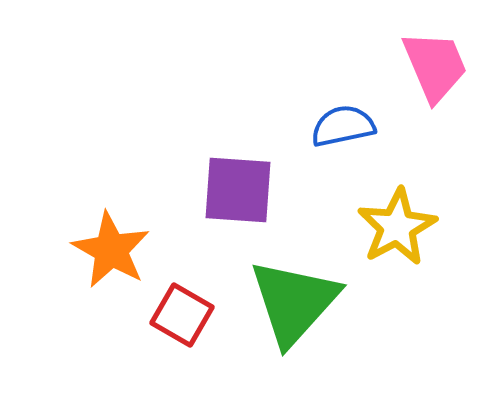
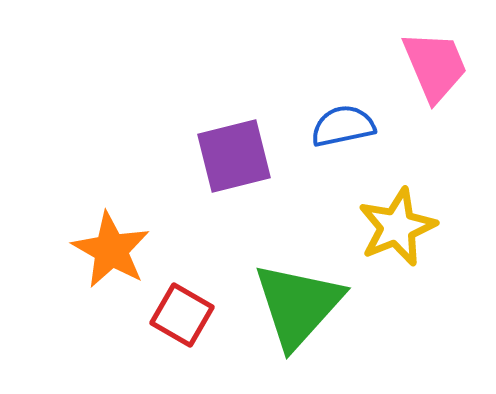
purple square: moved 4 px left, 34 px up; rotated 18 degrees counterclockwise
yellow star: rotated 6 degrees clockwise
green triangle: moved 4 px right, 3 px down
